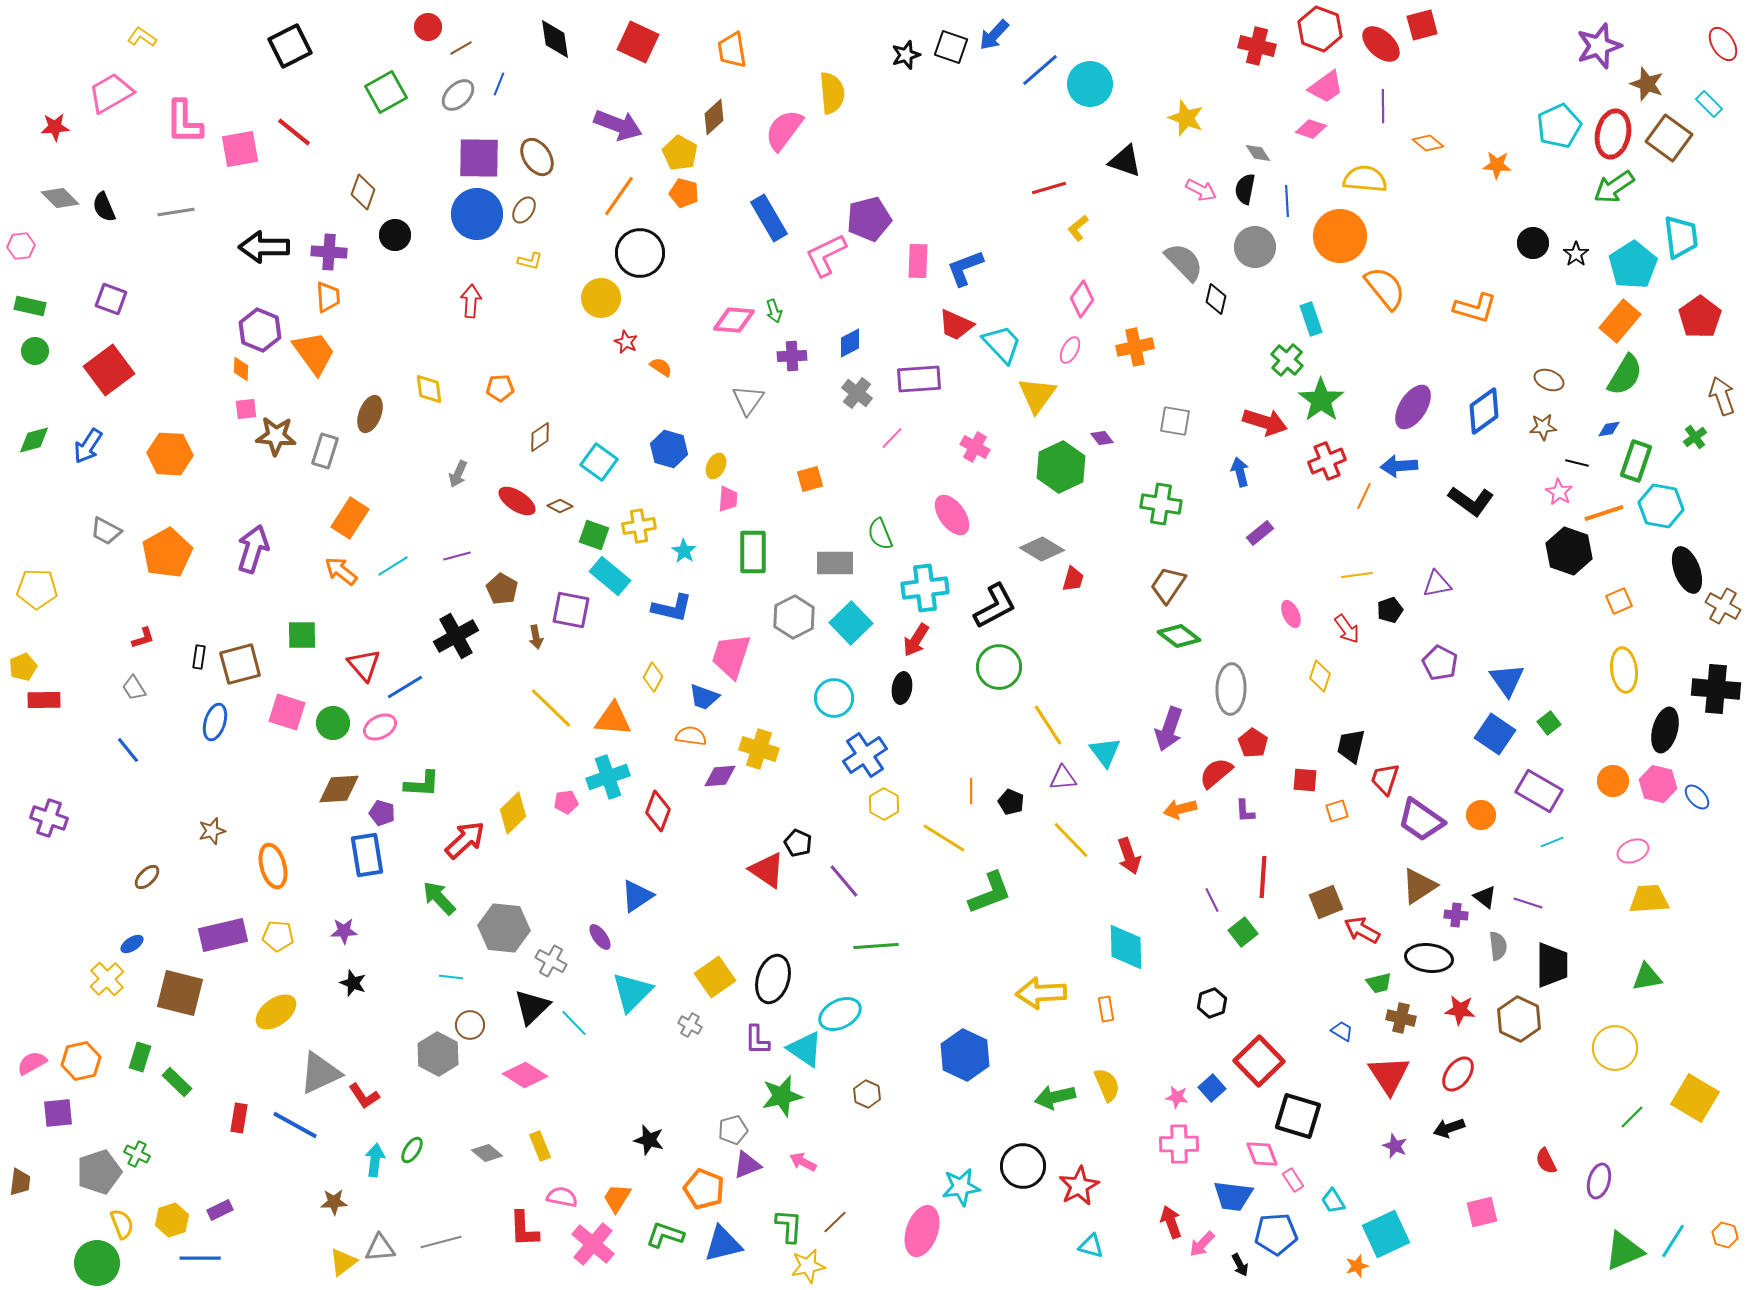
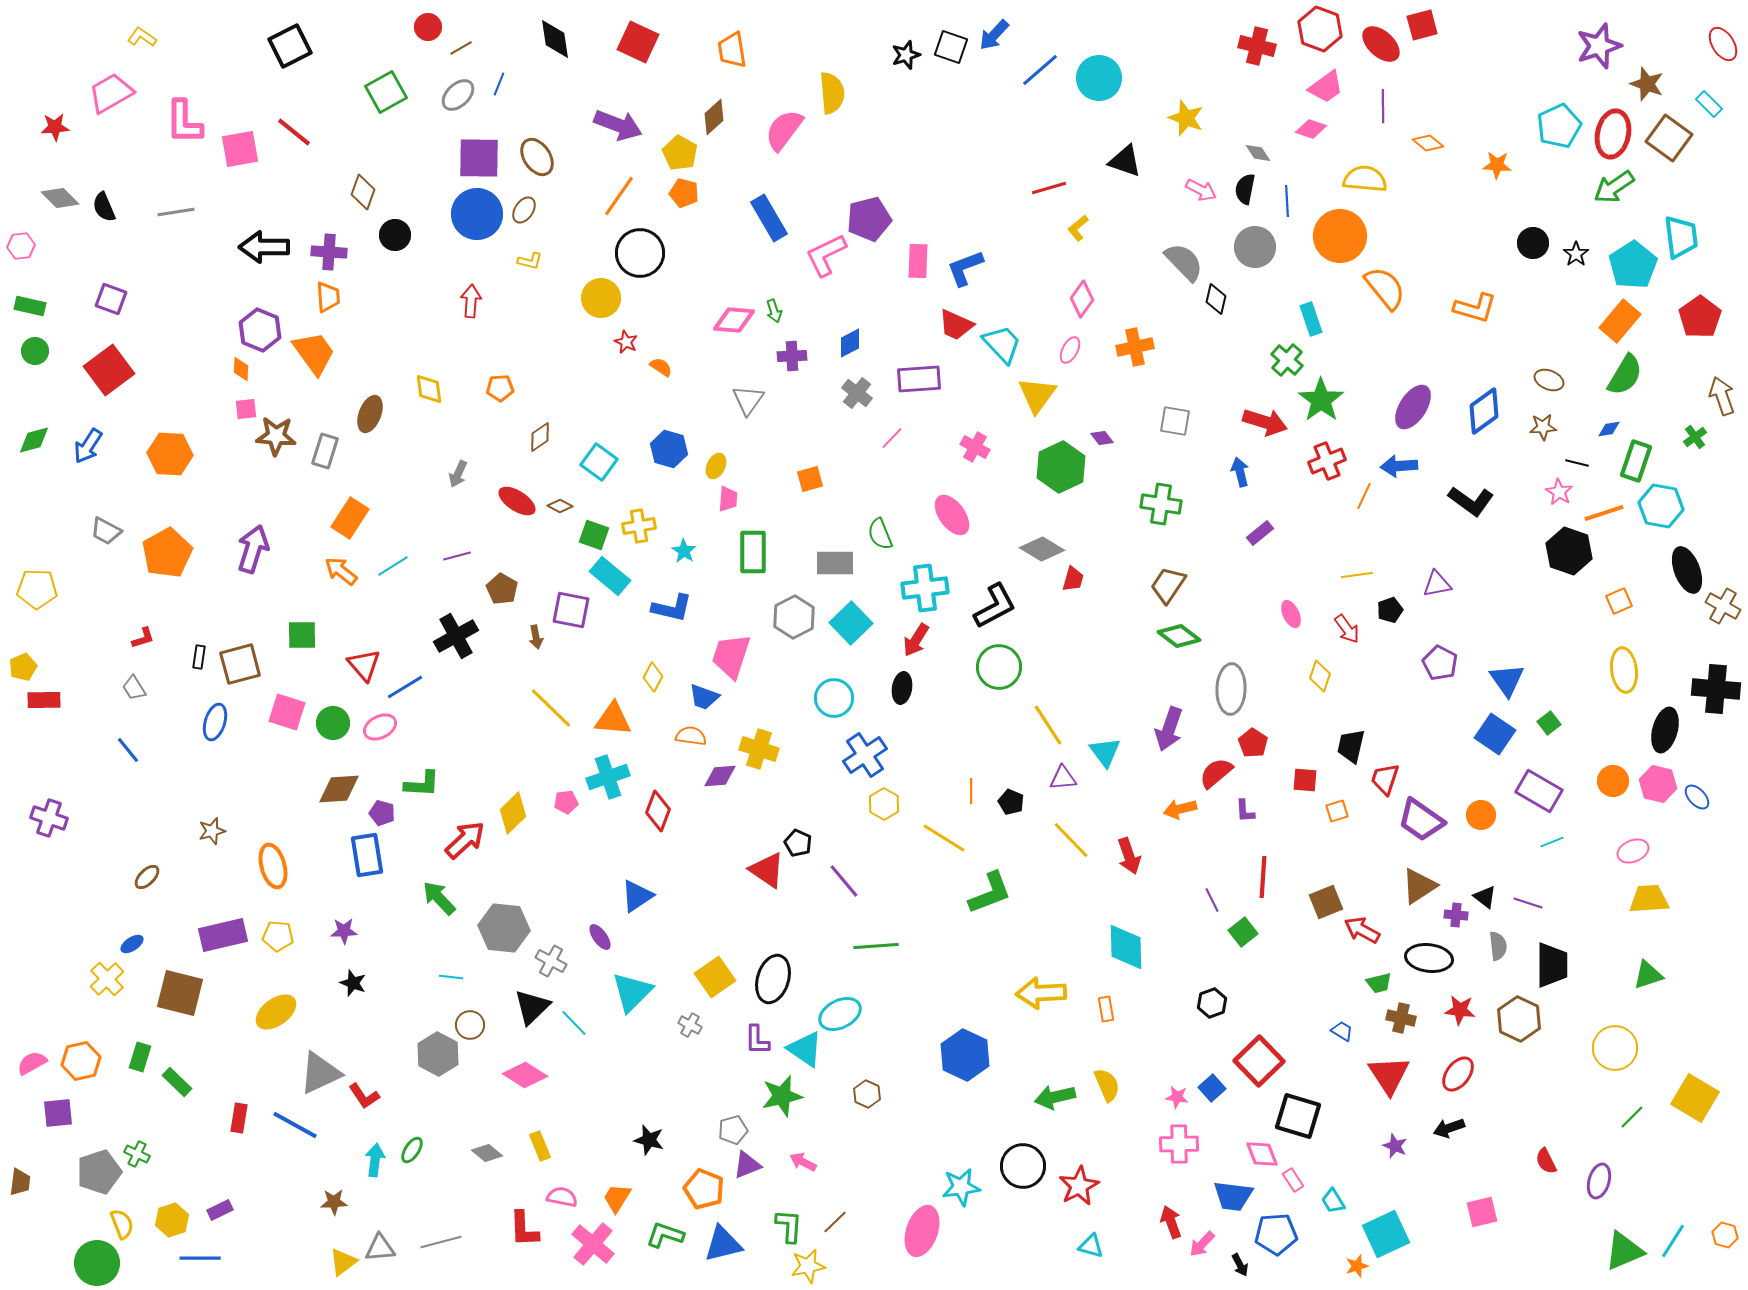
cyan circle at (1090, 84): moved 9 px right, 6 px up
green triangle at (1647, 977): moved 1 px right, 2 px up; rotated 8 degrees counterclockwise
